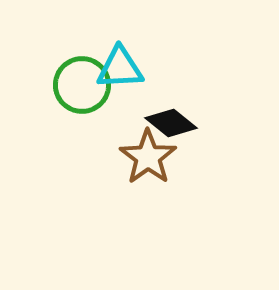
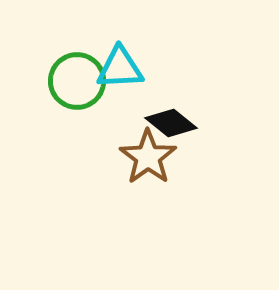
green circle: moved 5 px left, 4 px up
